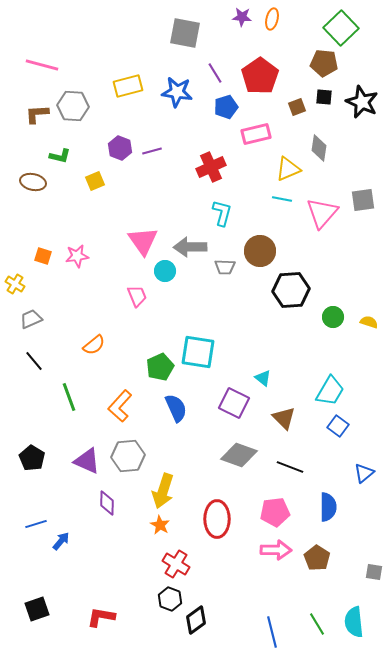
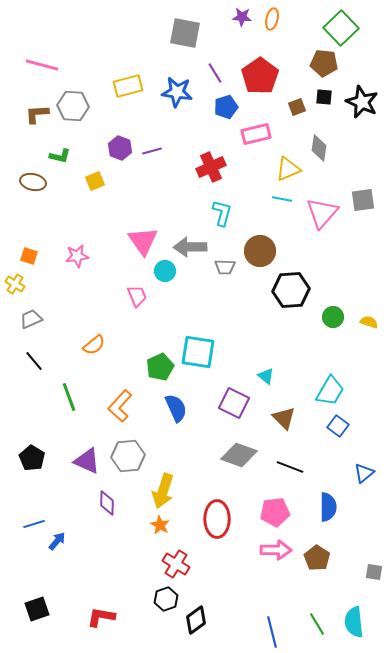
orange square at (43, 256): moved 14 px left
cyan triangle at (263, 378): moved 3 px right, 2 px up
blue line at (36, 524): moved 2 px left
blue arrow at (61, 541): moved 4 px left
black hexagon at (170, 599): moved 4 px left; rotated 20 degrees clockwise
